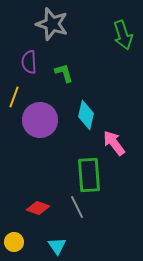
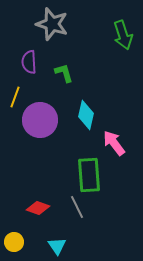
yellow line: moved 1 px right
